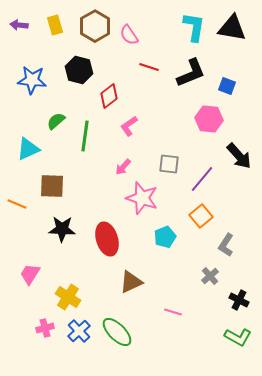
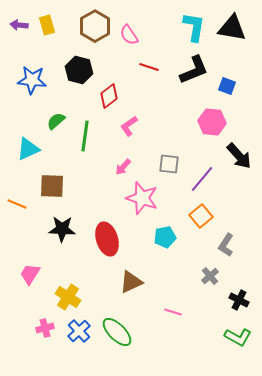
yellow rectangle: moved 8 px left
black L-shape: moved 3 px right, 3 px up
pink hexagon: moved 3 px right, 3 px down
cyan pentagon: rotated 10 degrees clockwise
